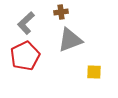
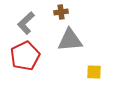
gray triangle: rotated 16 degrees clockwise
